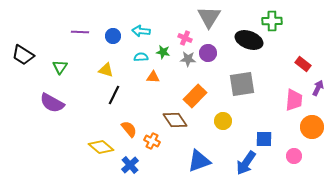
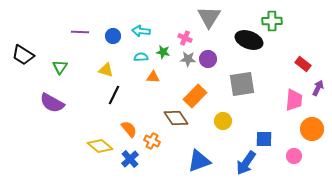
purple circle: moved 6 px down
brown diamond: moved 1 px right, 2 px up
orange circle: moved 2 px down
yellow diamond: moved 1 px left, 1 px up
blue cross: moved 6 px up
